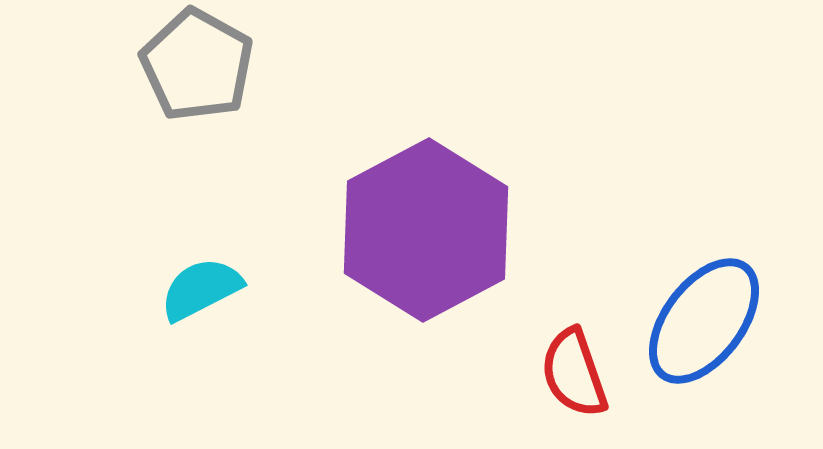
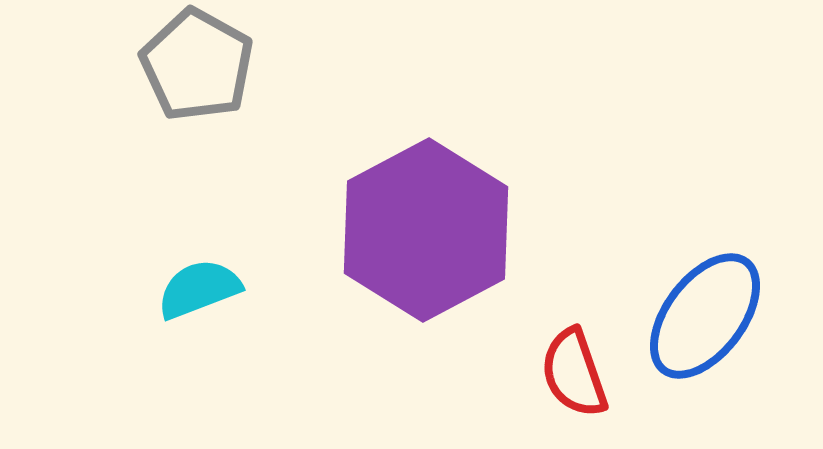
cyan semicircle: moved 2 px left; rotated 6 degrees clockwise
blue ellipse: moved 1 px right, 5 px up
